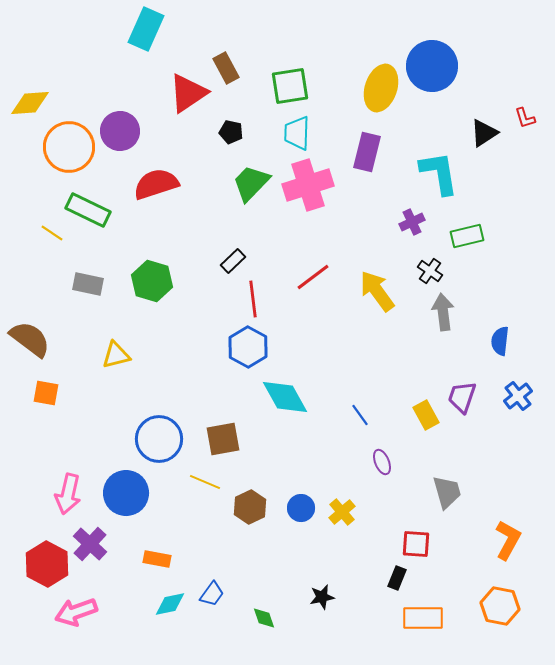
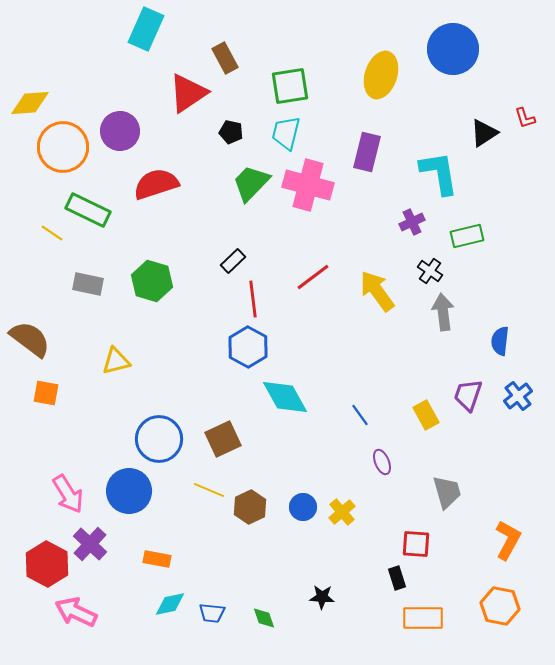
blue circle at (432, 66): moved 21 px right, 17 px up
brown rectangle at (226, 68): moved 1 px left, 10 px up
yellow ellipse at (381, 88): moved 13 px up
cyan trapezoid at (297, 133): moved 11 px left; rotated 12 degrees clockwise
orange circle at (69, 147): moved 6 px left
pink cross at (308, 185): rotated 33 degrees clockwise
yellow triangle at (116, 355): moved 6 px down
purple trapezoid at (462, 397): moved 6 px right, 2 px up
brown square at (223, 439): rotated 15 degrees counterclockwise
yellow line at (205, 482): moved 4 px right, 8 px down
blue circle at (126, 493): moved 3 px right, 2 px up
pink arrow at (68, 494): rotated 45 degrees counterclockwise
blue circle at (301, 508): moved 2 px right, 1 px up
black rectangle at (397, 578): rotated 40 degrees counterclockwise
blue trapezoid at (212, 594): moved 19 px down; rotated 60 degrees clockwise
black star at (322, 597): rotated 15 degrees clockwise
pink arrow at (76, 612): rotated 45 degrees clockwise
